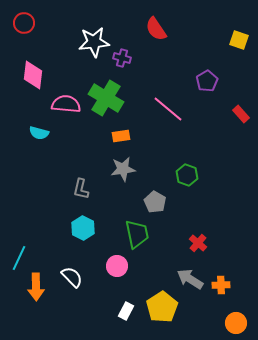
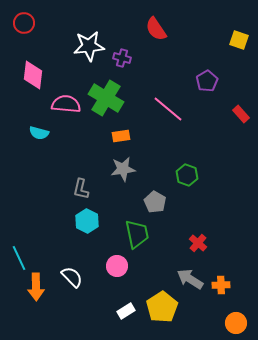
white star: moved 5 px left, 4 px down
cyan hexagon: moved 4 px right, 7 px up
cyan line: rotated 50 degrees counterclockwise
white rectangle: rotated 30 degrees clockwise
